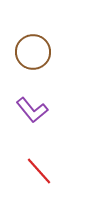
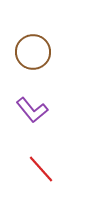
red line: moved 2 px right, 2 px up
